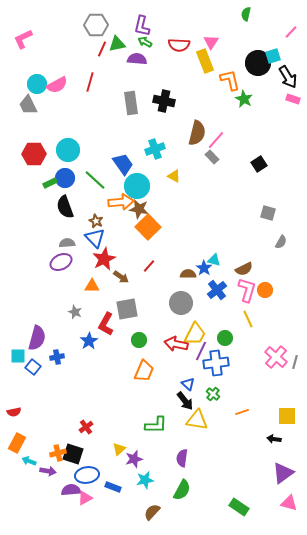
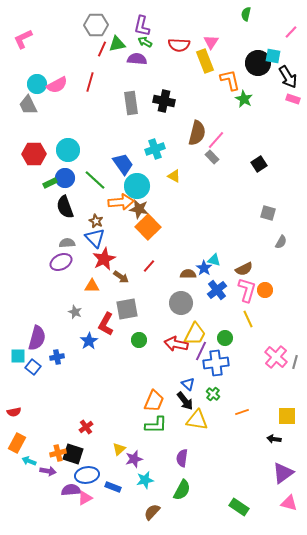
cyan square at (273, 56): rotated 28 degrees clockwise
orange trapezoid at (144, 371): moved 10 px right, 30 px down
